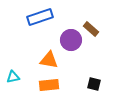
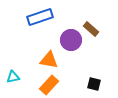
orange rectangle: rotated 42 degrees counterclockwise
